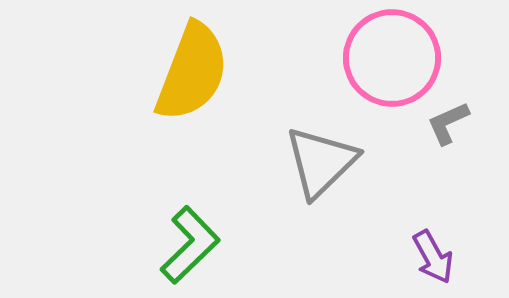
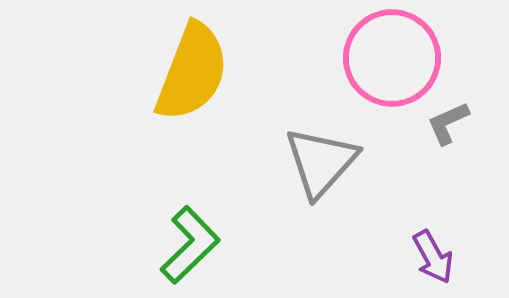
gray triangle: rotated 4 degrees counterclockwise
